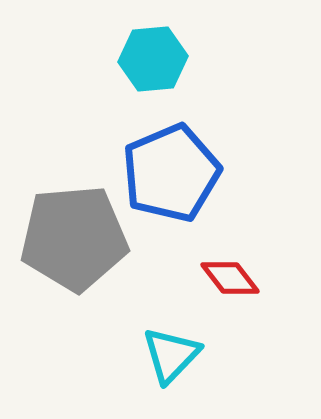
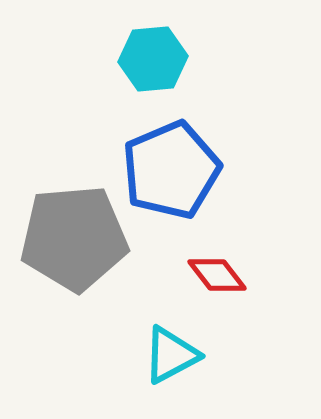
blue pentagon: moved 3 px up
red diamond: moved 13 px left, 3 px up
cyan triangle: rotated 18 degrees clockwise
